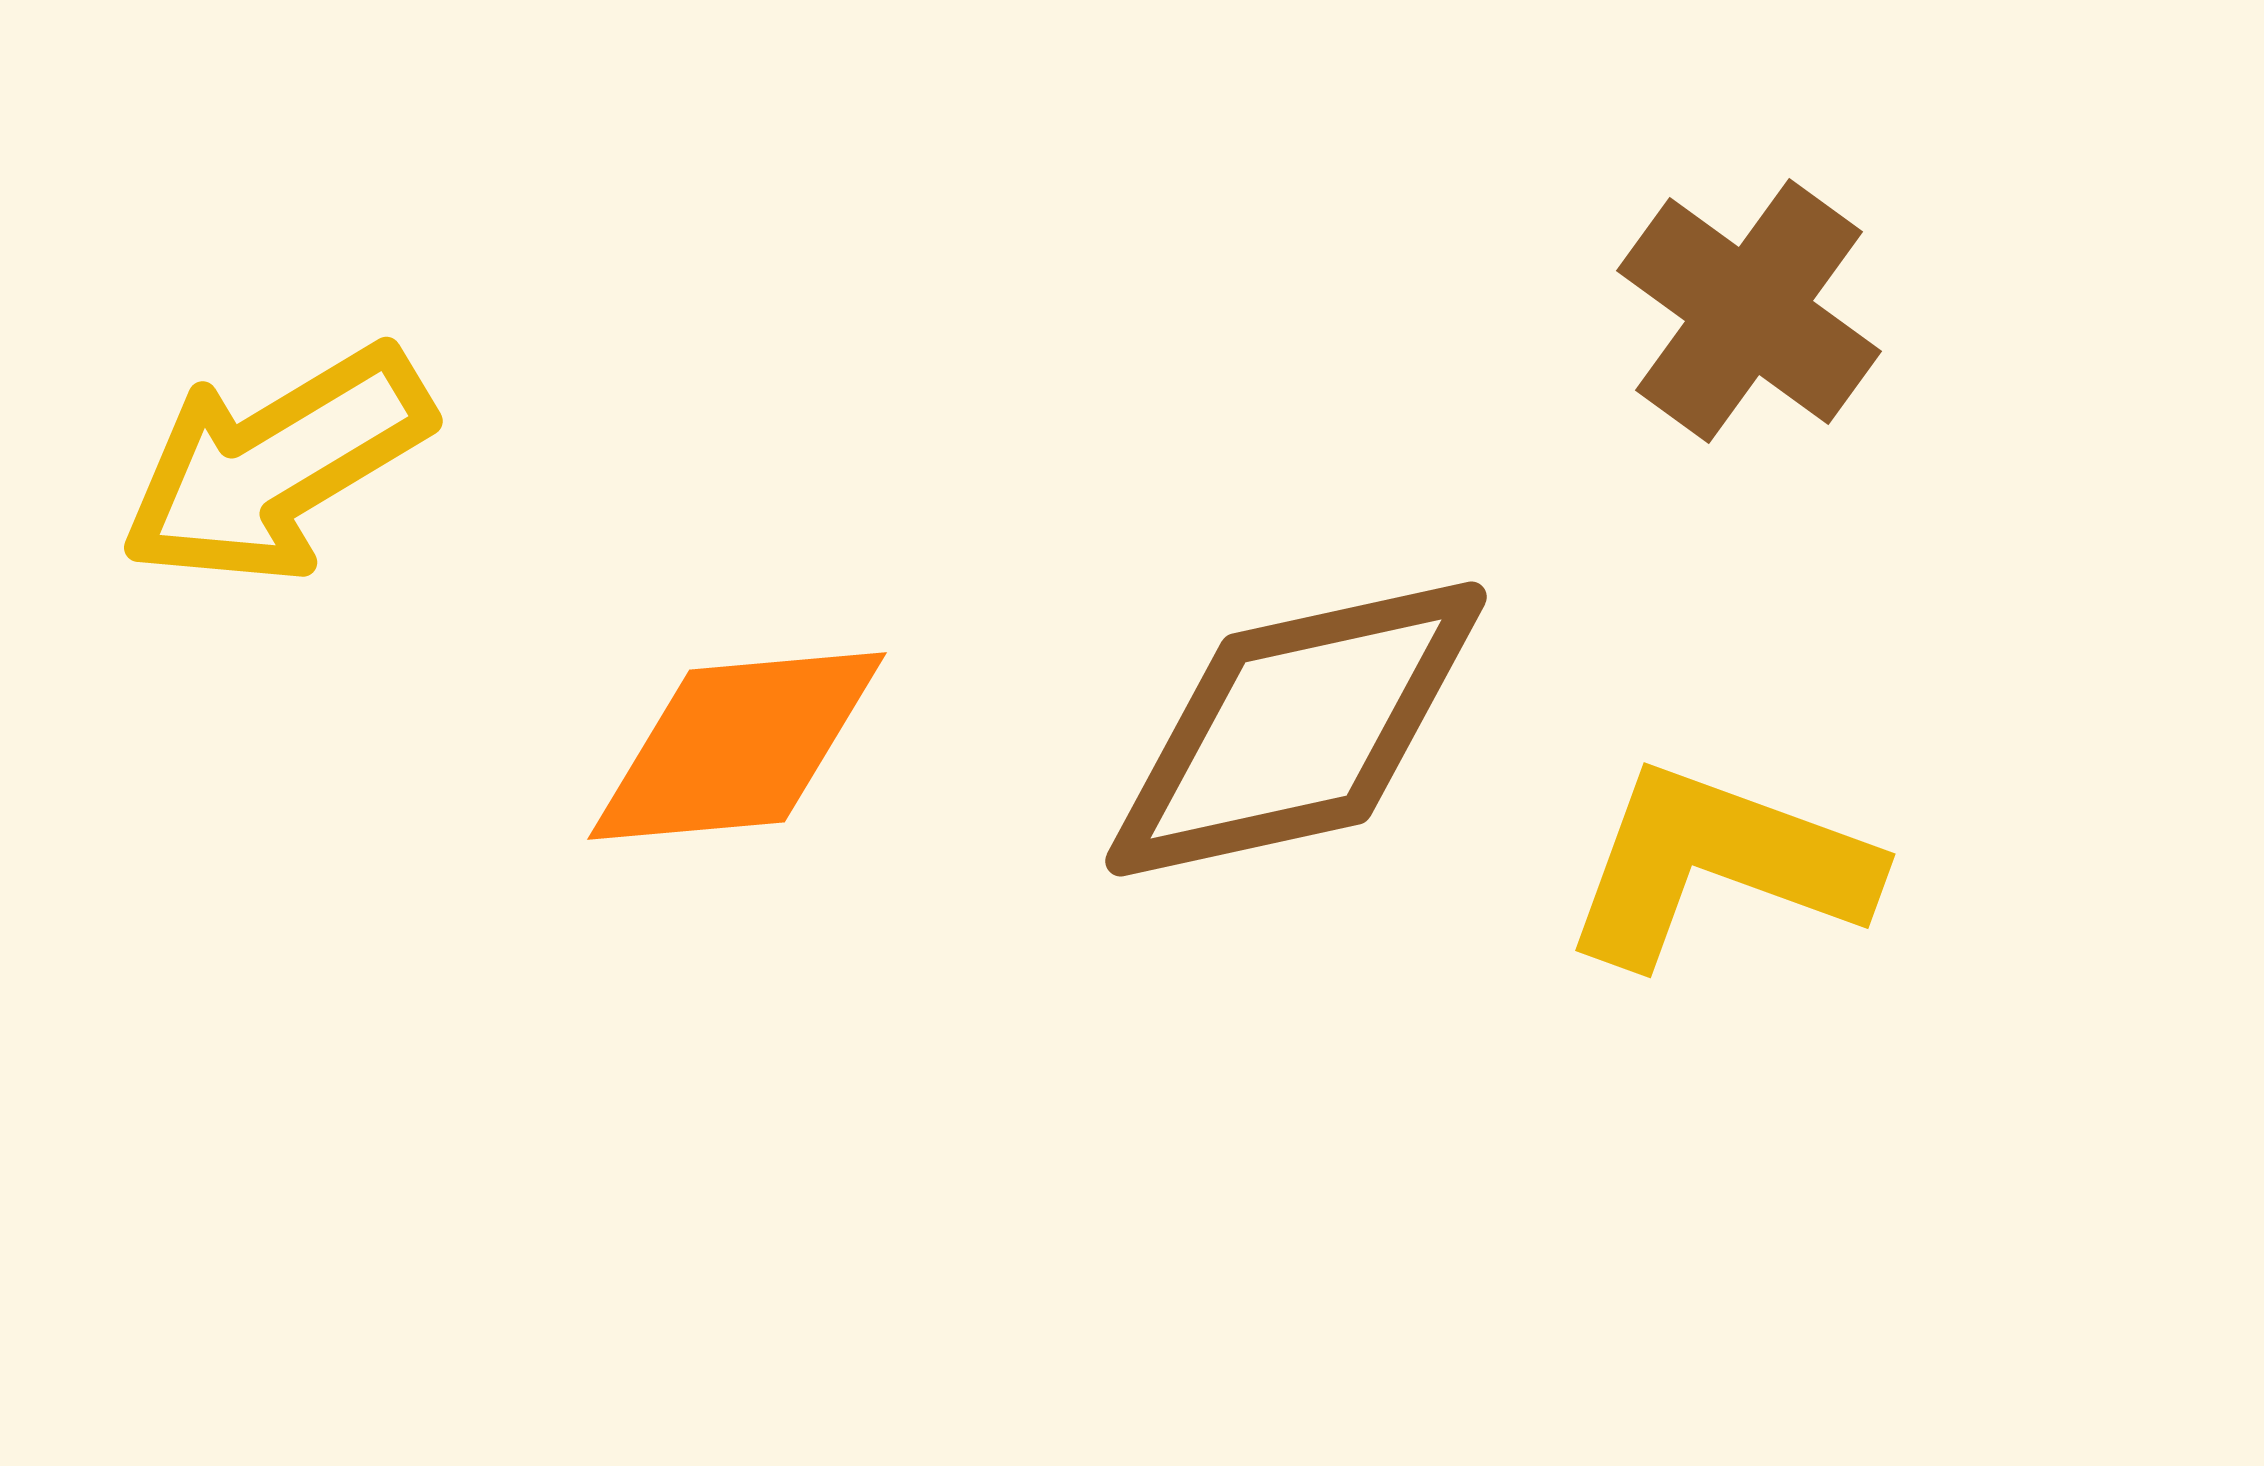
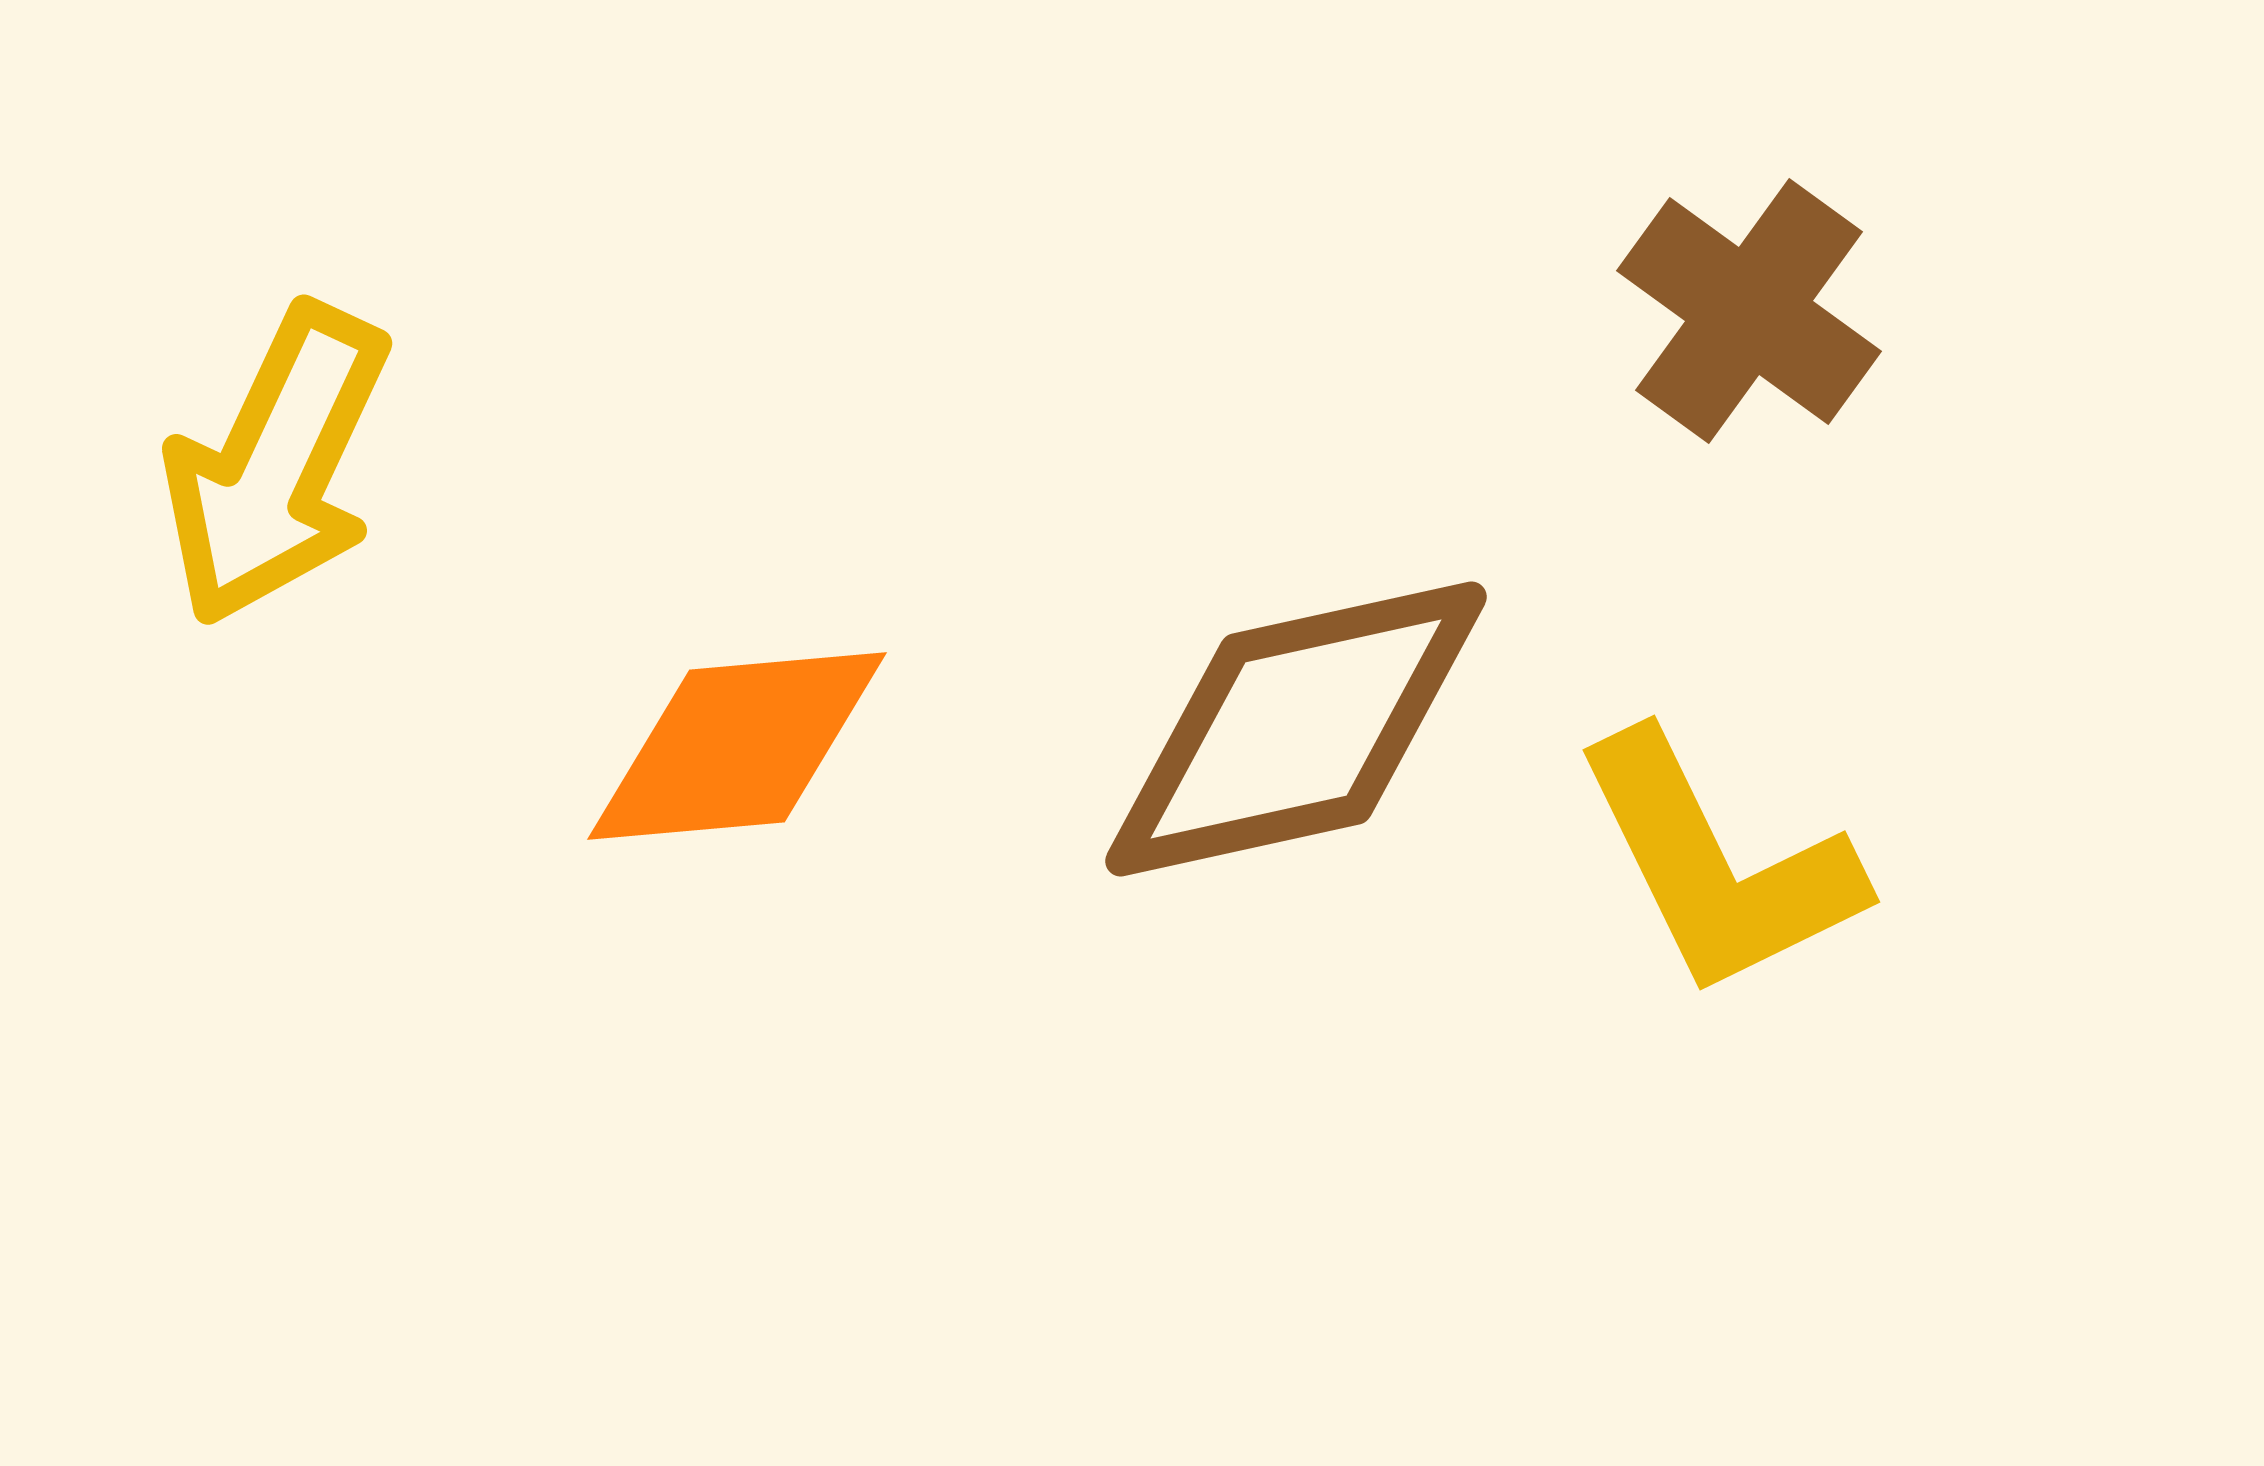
yellow arrow: rotated 34 degrees counterclockwise
yellow L-shape: rotated 136 degrees counterclockwise
